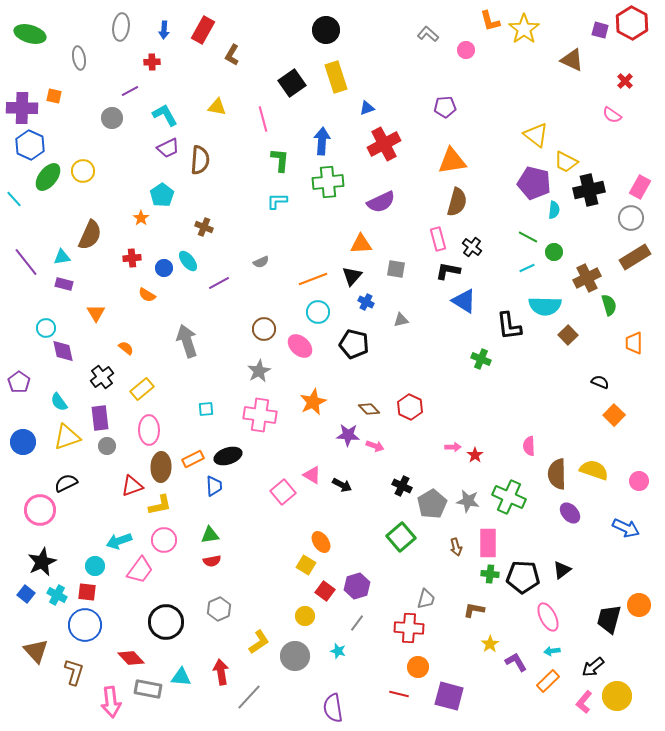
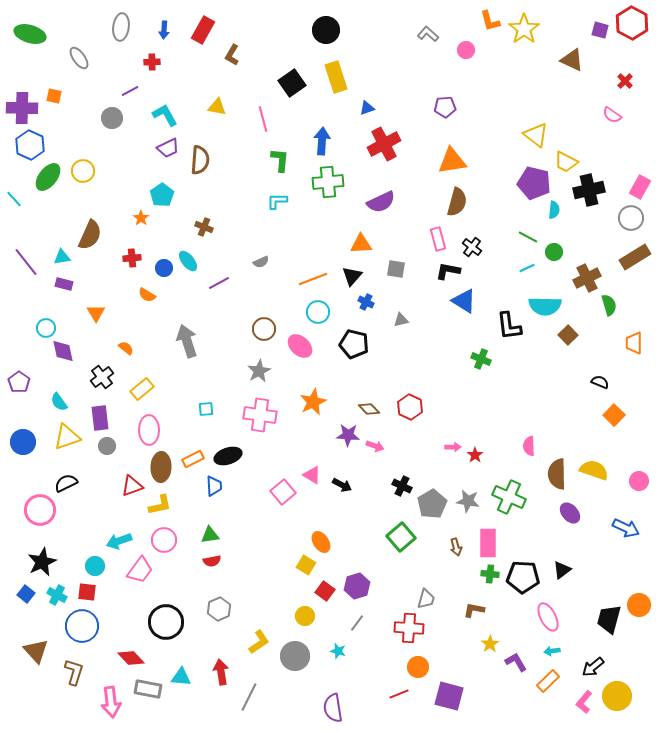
gray ellipse at (79, 58): rotated 25 degrees counterclockwise
blue circle at (85, 625): moved 3 px left, 1 px down
red line at (399, 694): rotated 36 degrees counterclockwise
gray line at (249, 697): rotated 16 degrees counterclockwise
